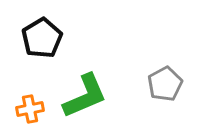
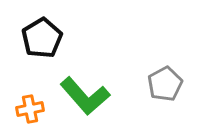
green L-shape: rotated 72 degrees clockwise
